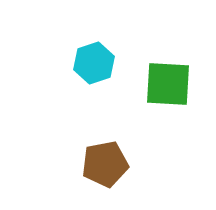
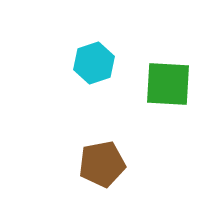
brown pentagon: moved 3 px left
